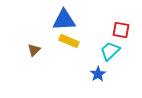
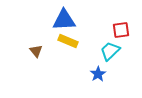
red square: rotated 18 degrees counterclockwise
yellow rectangle: moved 1 px left
brown triangle: moved 2 px right, 1 px down; rotated 24 degrees counterclockwise
